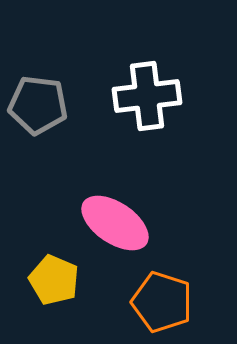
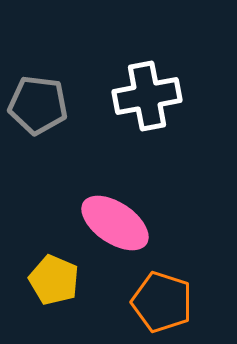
white cross: rotated 4 degrees counterclockwise
